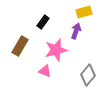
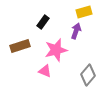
brown rectangle: rotated 42 degrees clockwise
